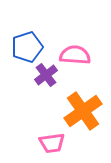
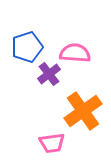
pink semicircle: moved 2 px up
purple cross: moved 3 px right, 1 px up
